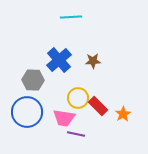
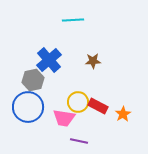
cyan line: moved 2 px right, 3 px down
blue cross: moved 10 px left
gray hexagon: rotated 15 degrees counterclockwise
yellow circle: moved 4 px down
red rectangle: rotated 18 degrees counterclockwise
blue circle: moved 1 px right, 5 px up
purple line: moved 3 px right, 7 px down
